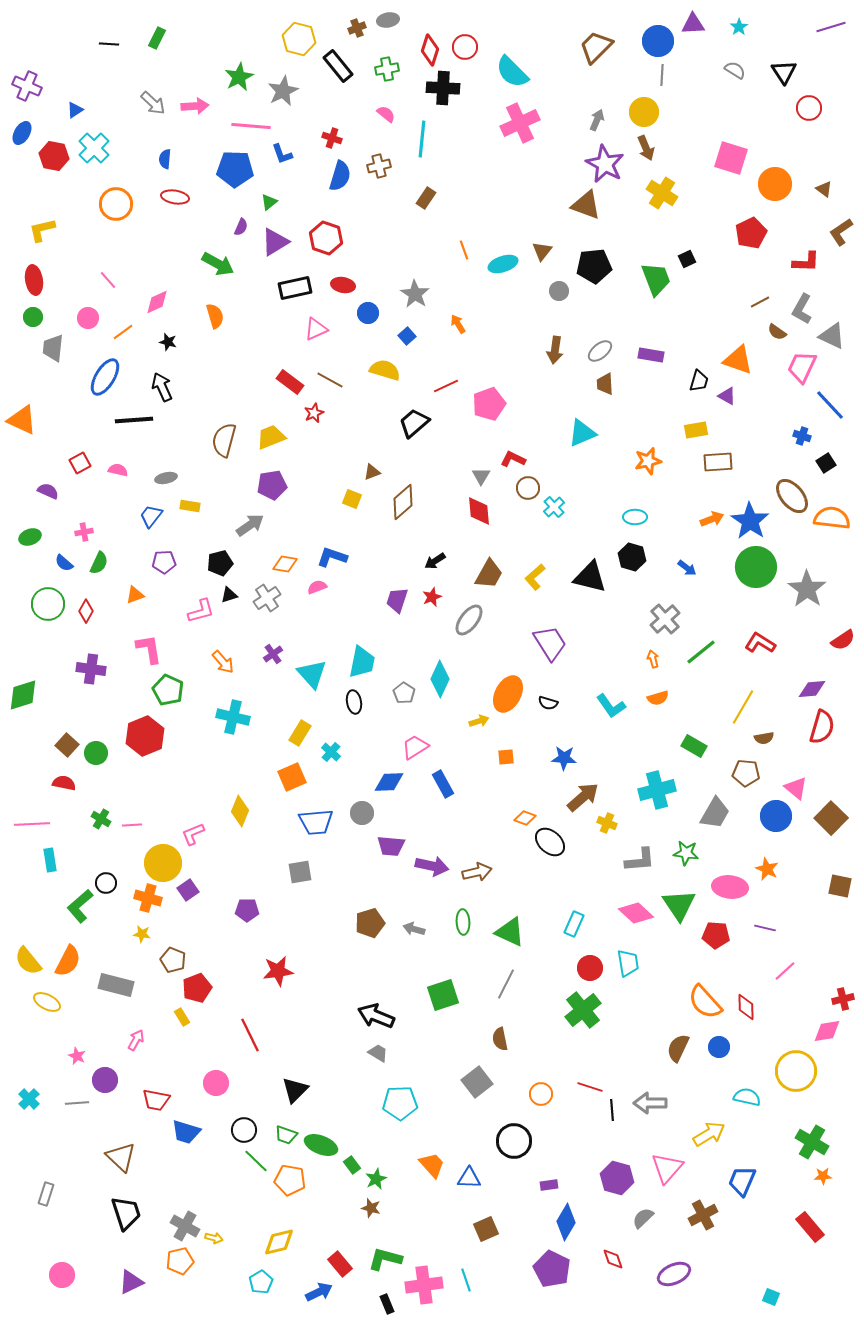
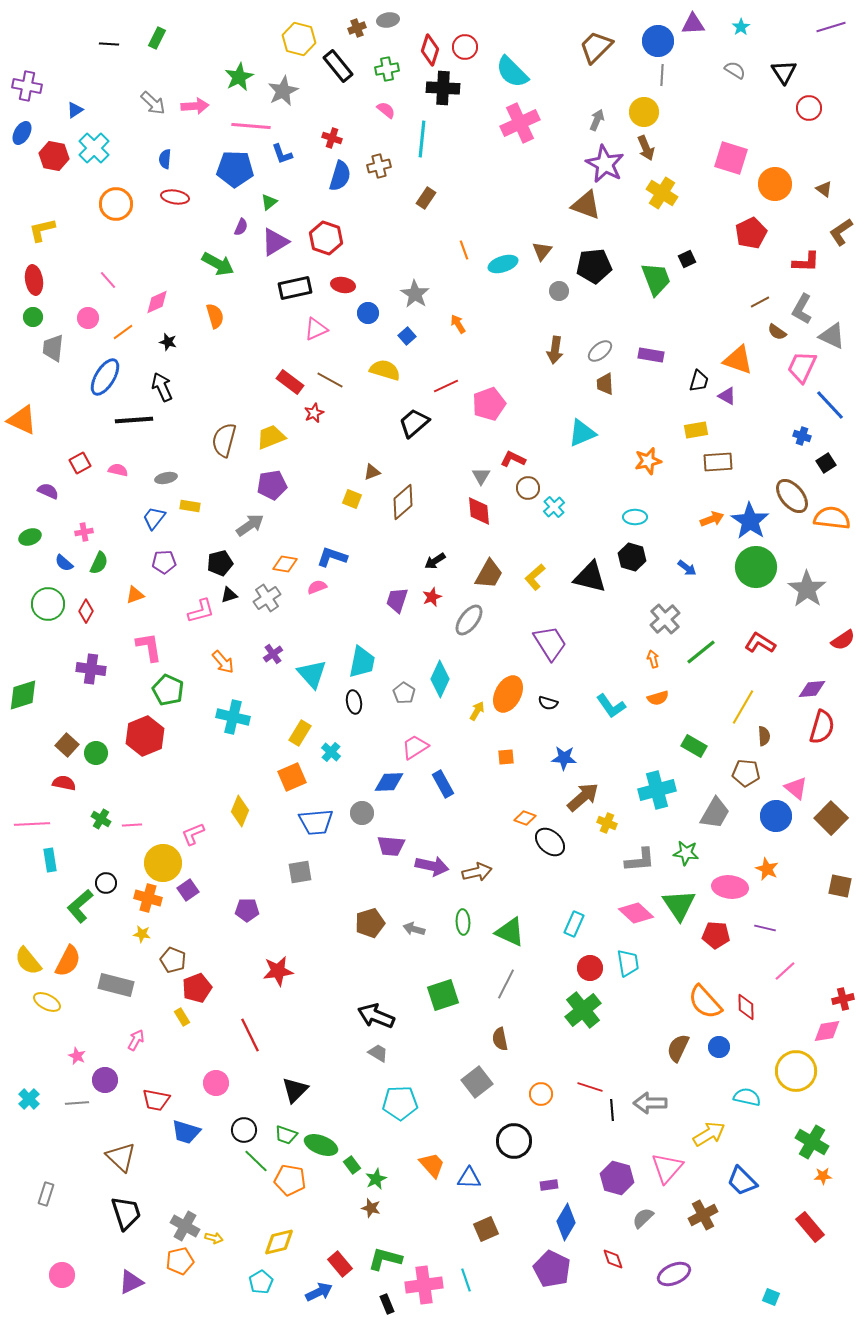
cyan star at (739, 27): moved 2 px right
purple cross at (27, 86): rotated 12 degrees counterclockwise
pink semicircle at (386, 114): moved 4 px up
blue trapezoid at (151, 516): moved 3 px right, 2 px down
pink L-shape at (149, 649): moved 2 px up
yellow arrow at (479, 721): moved 2 px left, 10 px up; rotated 42 degrees counterclockwise
brown semicircle at (764, 738): moved 2 px up; rotated 84 degrees counterclockwise
blue trapezoid at (742, 1181): rotated 68 degrees counterclockwise
